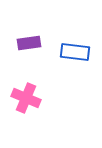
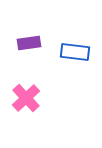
pink cross: rotated 24 degrees clockwise
